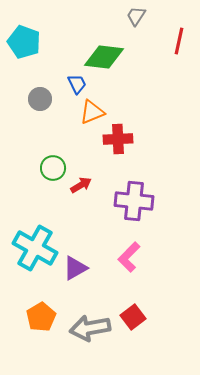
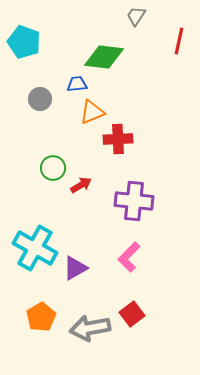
blue trapezoid: rotated 70 degrees counterclockwise
red square: moved 1 px left, 3 px up
